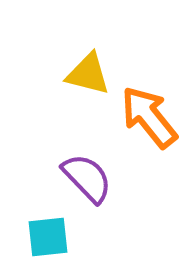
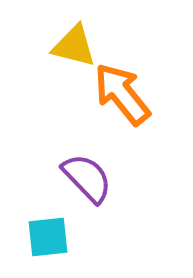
yellow triangle: moved 14 px left, 28 px up
orange arrow: moved 27 px left, 23 px up
